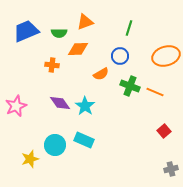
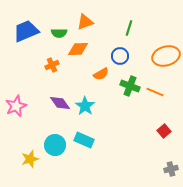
orange cross: rotated 32 degrees counterclockwise
